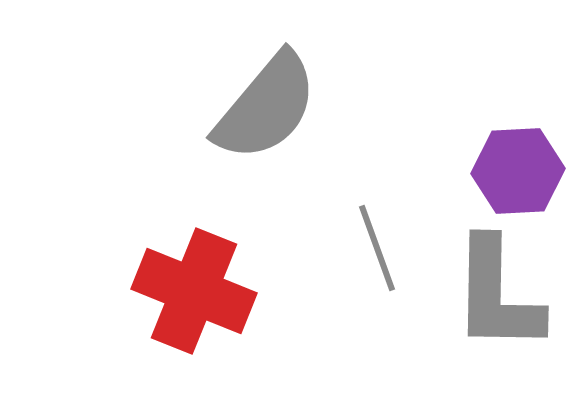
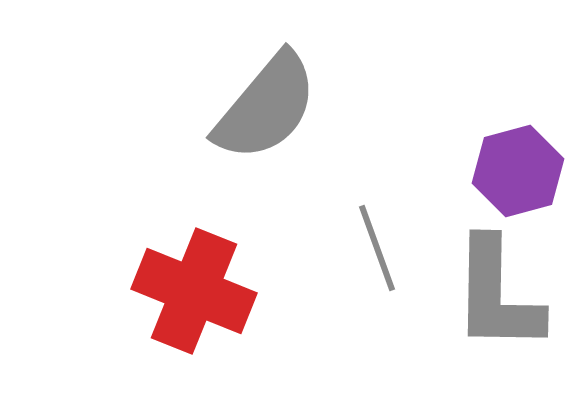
purple hexagon: rotated 12 degrees counterclockwise
